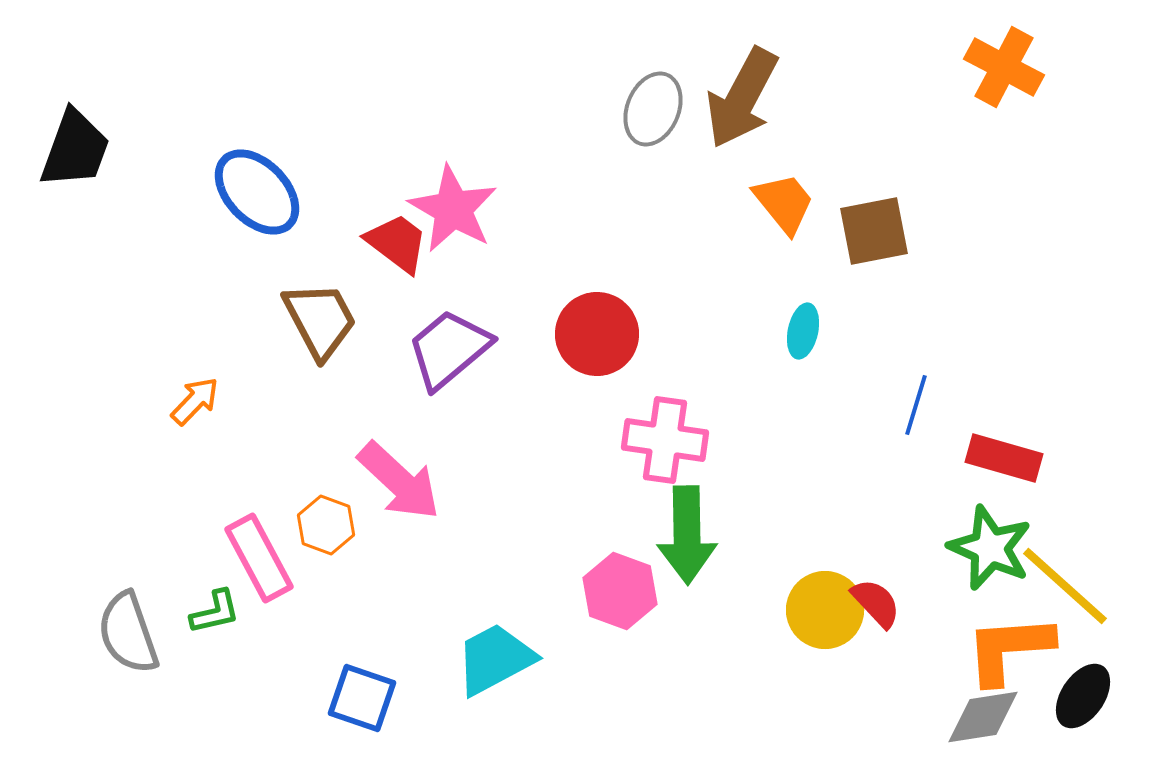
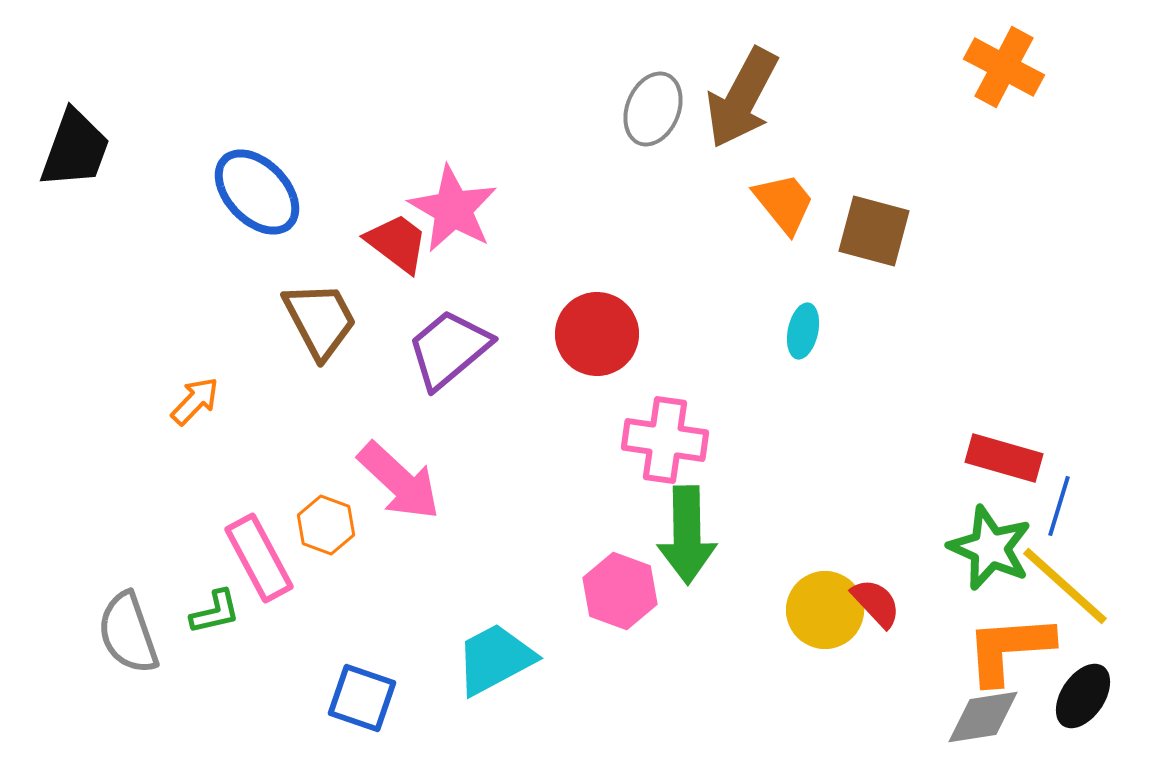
brown square: rotated 26 degrees clockwise
blue line: moved 143 px right, 101 px down
